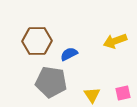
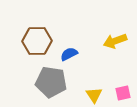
yellow triangle: moved 2 px right
